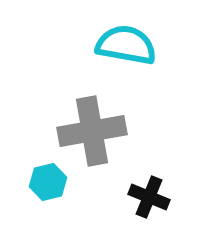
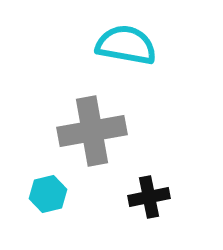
cyan hexagon: moved 12 px down
black cross: rotated 33 degrees counterclockwise
